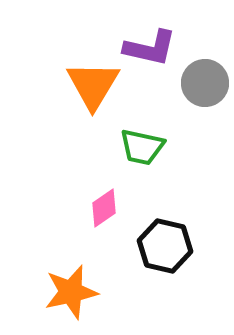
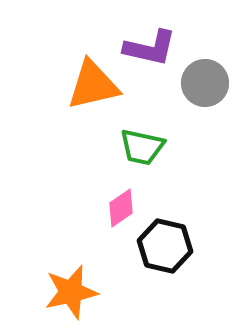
orange triangle: rotated 46 degrees clockwise
pink diamond: moved 17 px right
